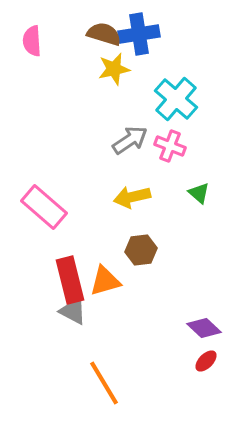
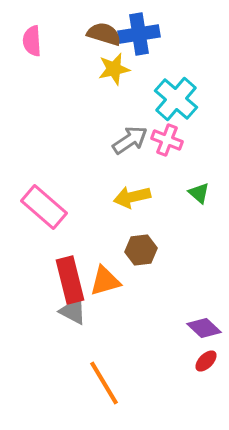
pink cross: moved 3 px left, 6 px up
